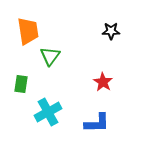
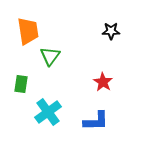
cyan cross: rotated 8 degrees counterclockwise
blue L-shape: moved 1 px left, 2 px up
